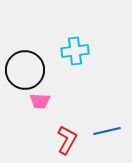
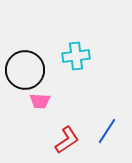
cyan cross: moved 1 px right, 5 px down
blue line: rotated 44 degrees counterclockwise
red L-shape: rotated 28 degrees clockwise
